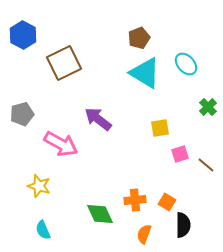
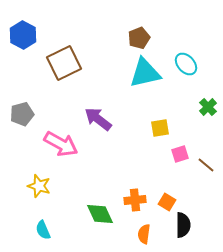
cyan triangle: rotated 44 degrees counterclockwise
orange semicircle: rotated 12 degrees counterclockwise
